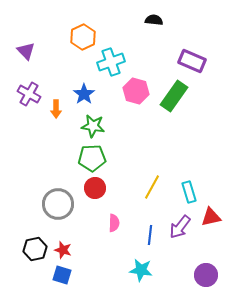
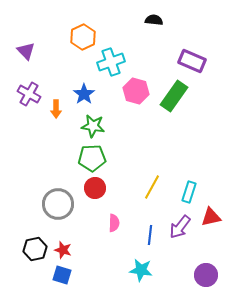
cyan rectangle: rotated 35 degrees clockwise
